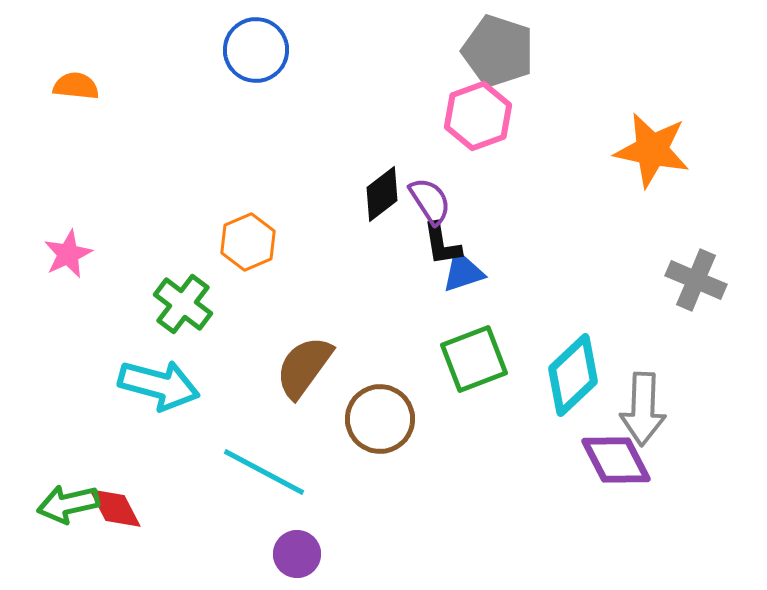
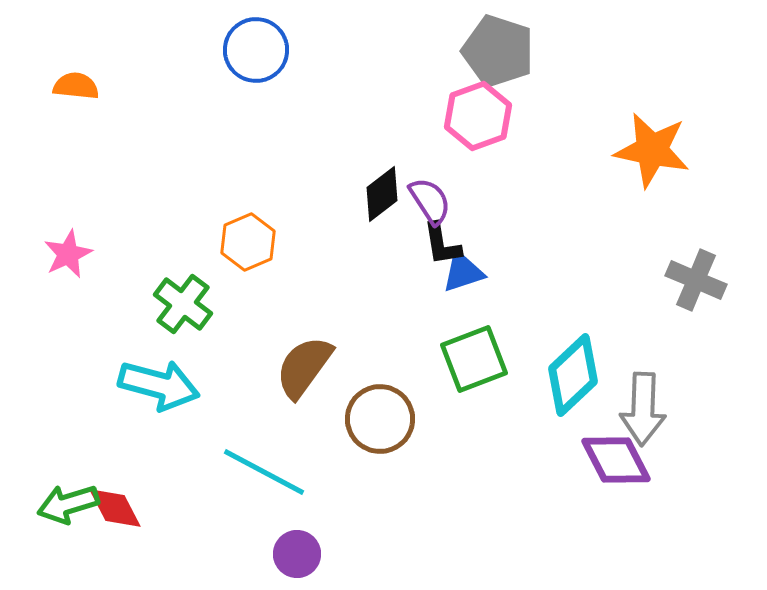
green arrow: rotated 4 degrees counterclockwise
